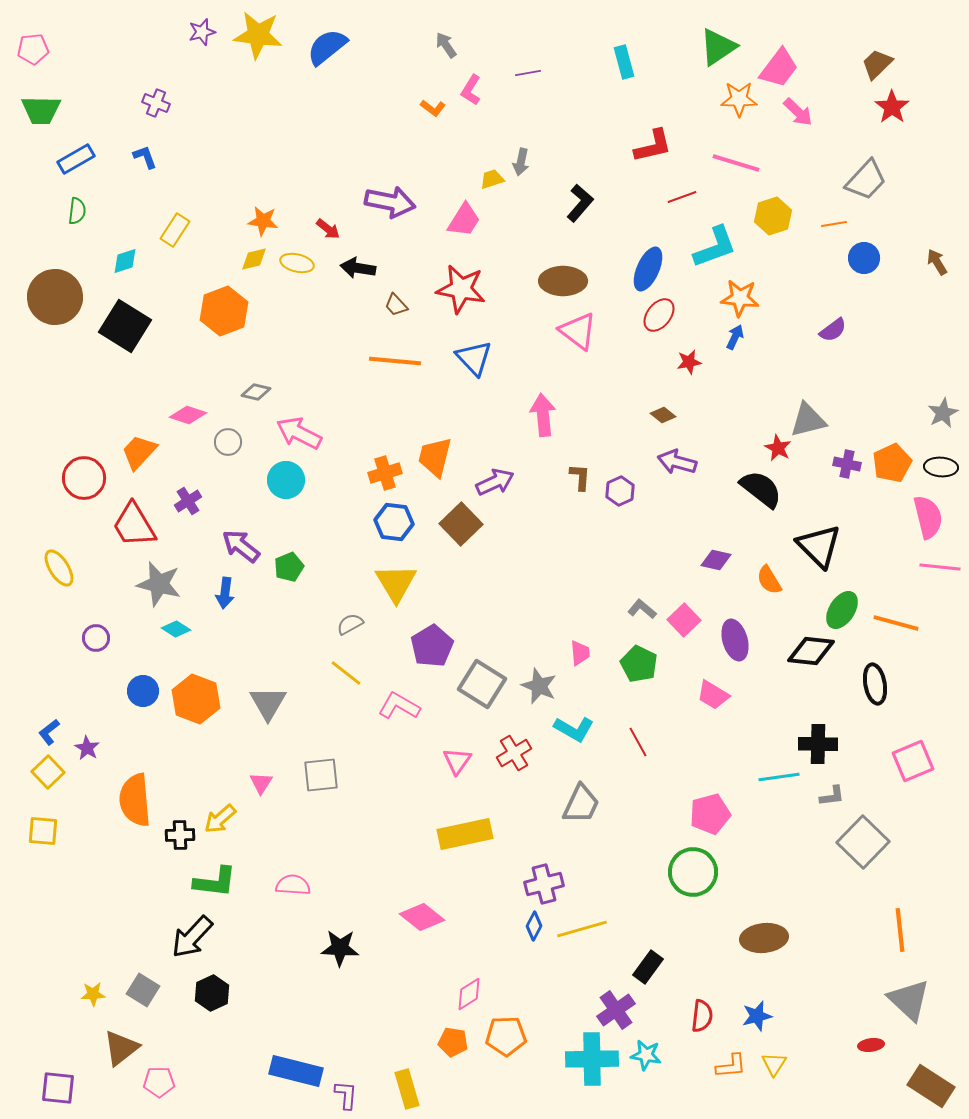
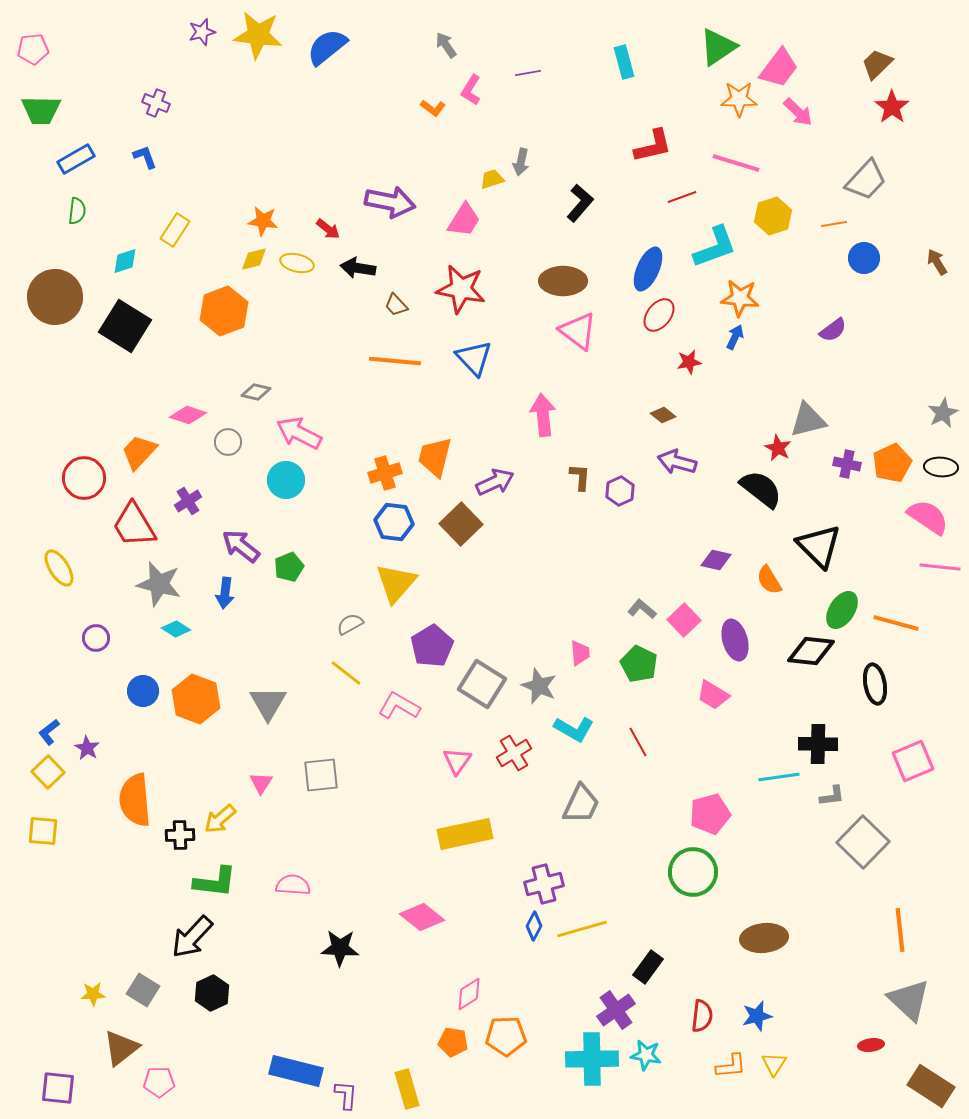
pink semicircle at (928, 517): rotated 42 degrees counterclockwise
yellow triangle at (396, 583): rotated 12 degrees clockwise
